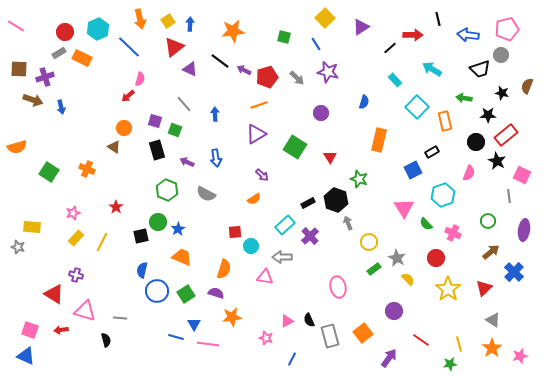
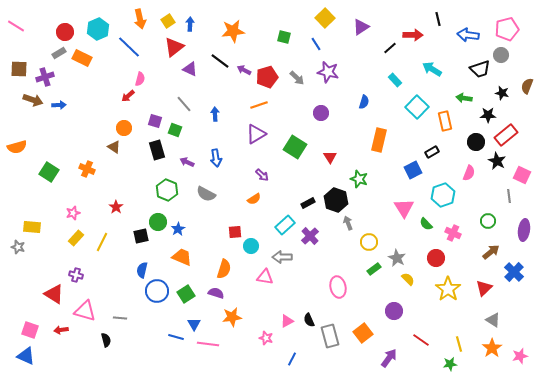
blue arrow at (61, 107): moved 2 px left, 2 px up; rotated 80 degrees counterclockwise
